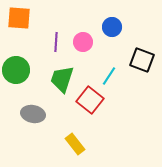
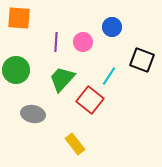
green trapezoid: rotated 24 degrees clockwise
